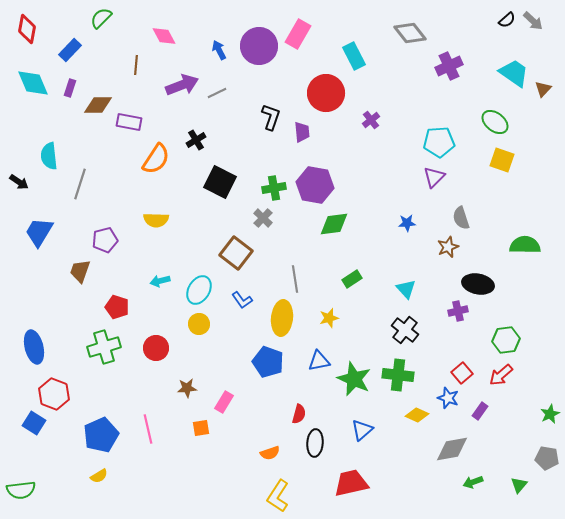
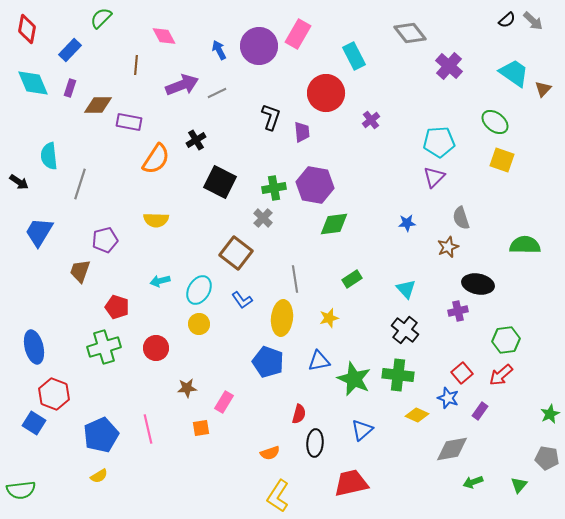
purple cross at (449, 66): rotated 24 degrees counterclockwise
